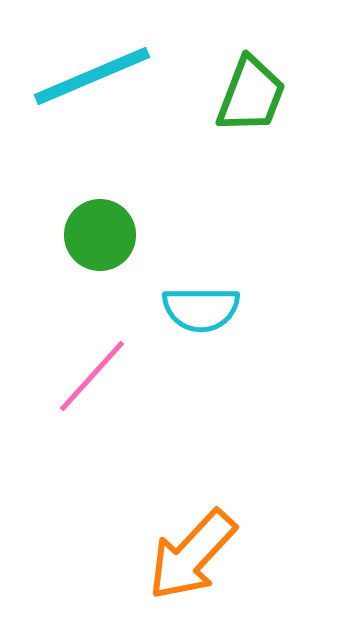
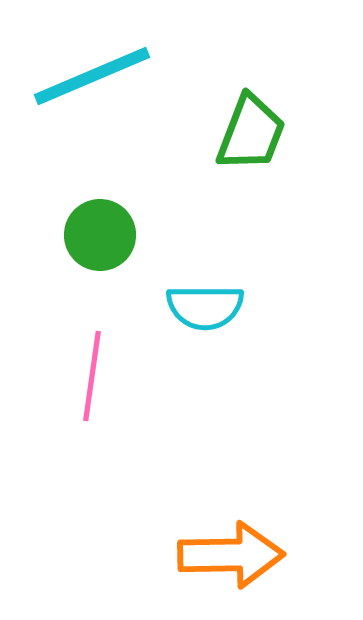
green trapezoid: moved 38 px down
cyan semicircle: moved 4 px right, 2 px up
pink line: rotated 34 degrees counterclockwise
orange arrow: moved 39 px right; rotated 134 degrees counterclockwise
